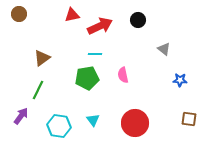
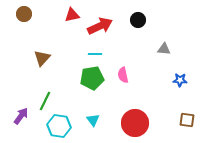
brown circle: moved 5 px right
gray triangle: rotated 32 degrees counterclockwise
brown triangle: rotated 12 degrees counterclockwise
green pentagon: moved 5 px right
green line: moved 7 px right, 11 px down
brown square: moved 2 px left, 1 px down
